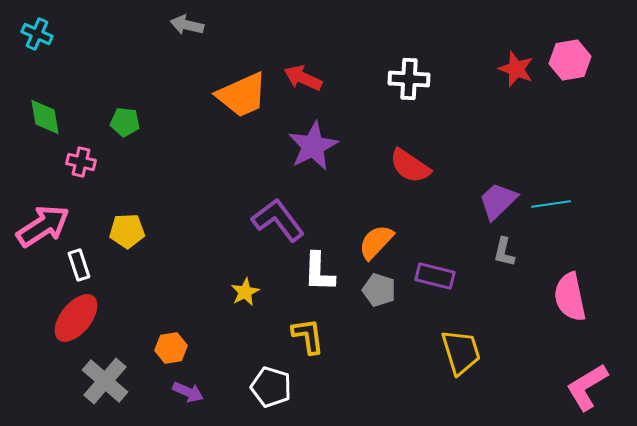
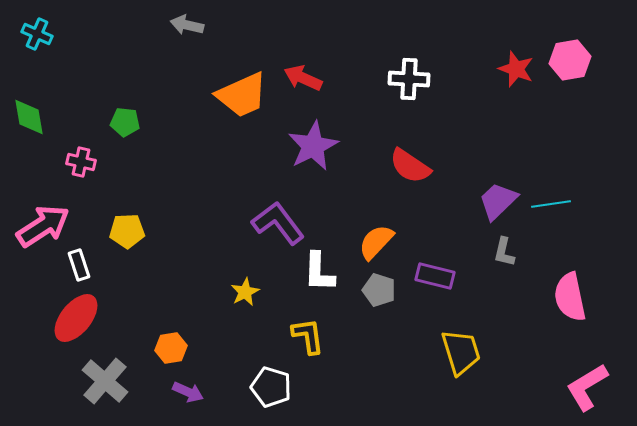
green diamond: moved 16 px left
purple L-shape: moved 3 px down
